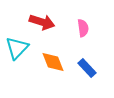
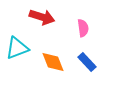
red arrow: moved 5 px up
cyan triangle: rotated 25 degrees clockwise
blue rectangle: moved 6 px up
